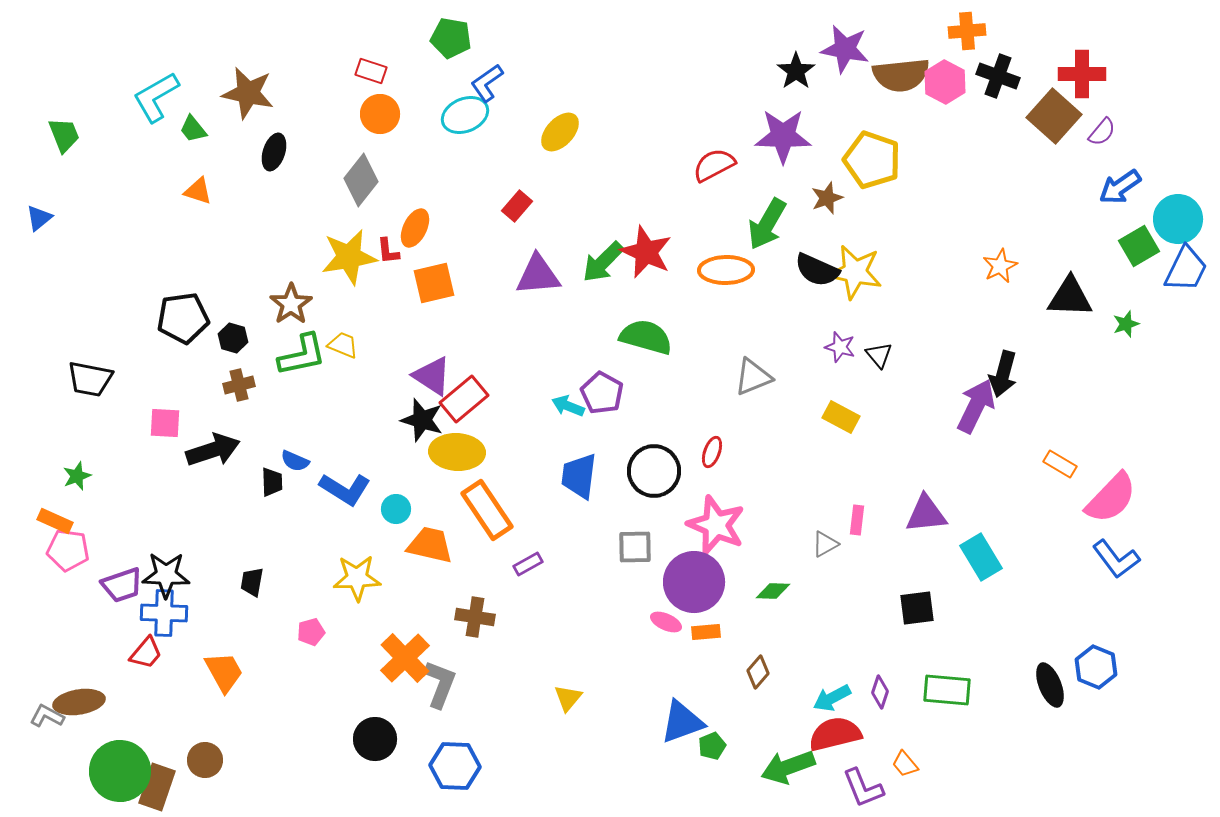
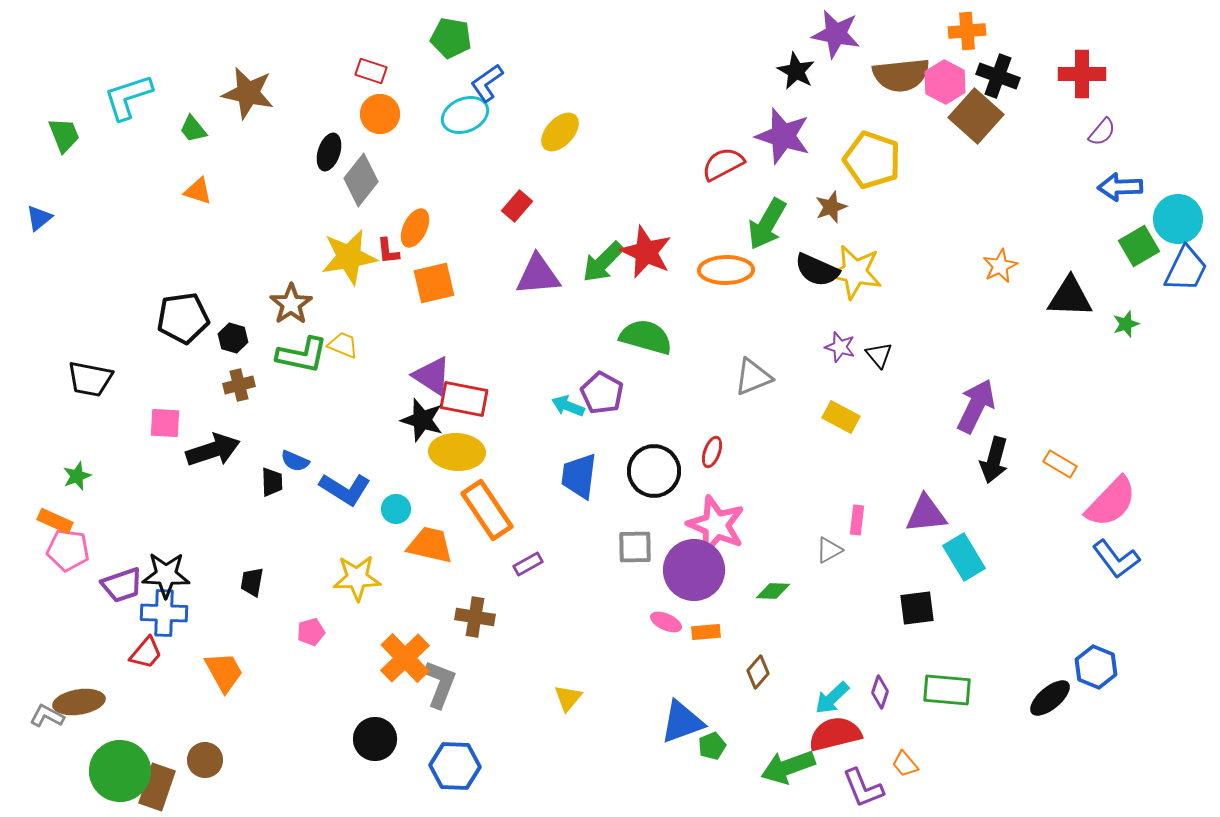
purple star at (845, 49): moved 9 px left, 15 px up
black star at (796, 71): rotated 9 degrees counterclockwise
cyan L-shape at (156, 97): moved 28 px left; rotated 12 degrees clockwise
brown square at (1054, 116): moved 78 px left
purple star at (783, 136): rotated 16 degrees clockwise
black ellipse at (274, 152): moved 55 px right
red semicircle at (714, 165): moved 9 px right, 1 px up
blue arrow at (1120, 187): rotated 33 degrees clockwise
brown star at (827, 198): moved 4 px right, 9 px down
green L-shape at (302, 355): rotated 24 degrees clockwise
black arrow at (1003, 374): moved 9 px left, 86 px down
red rectangle at (464, 399): rotated 51 degrees clockwise
pink semicircle at (1111, 498): moved 4 px down
gray triangle at (825, 544): moved 4 px right, 6 px down
cyan rectangle at (981, 557): moved 17 px left
purple circle at (694, 582): moved 12 px up
black ellipse at (1050, 685): moved 13 px down; rotated 72 degrees clockwise
cyan arrow at (832, 698): rotated 15 degrees counterclockwise
